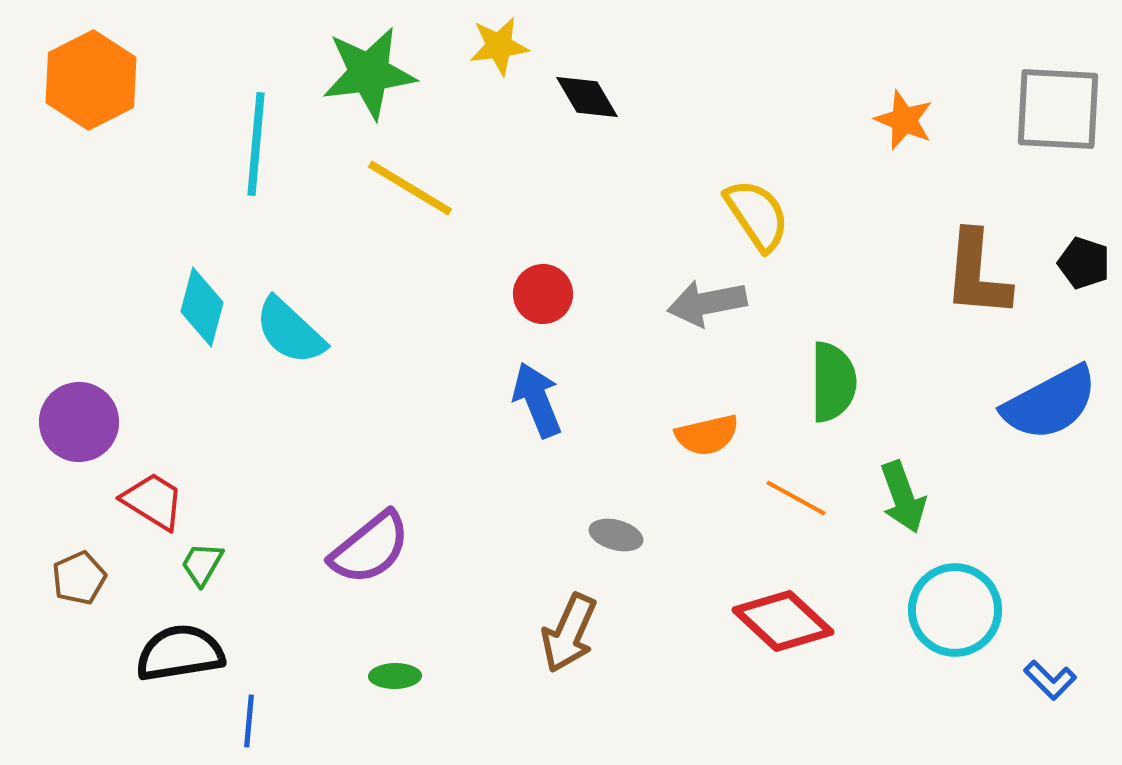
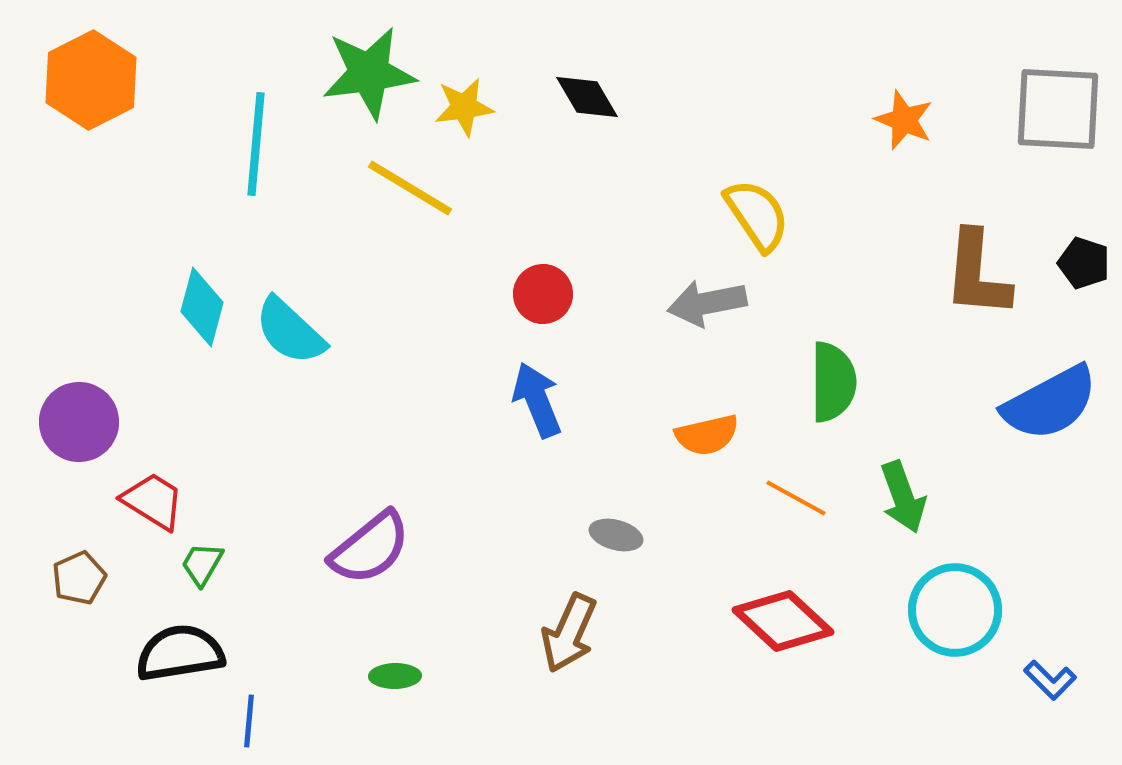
yellow star: moved 35 px left, 61 px down
